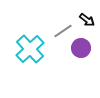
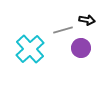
black arrow: rotated 28 degrees counterclockwise
gray line: moved 1 px up; rotated 18 degrees clockwise
